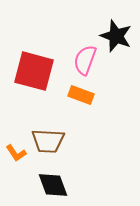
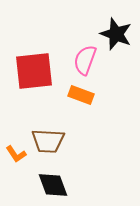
black star: moved 2 px up
red square: rotated 21 degrees counterclockwise
orange L-shape: moved 1 px down
